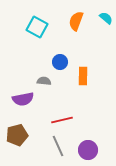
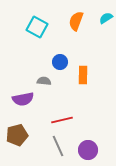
cyan semicircle: rotated 72 degrees counterclockwise
orange rectangle: moved 1 px up
